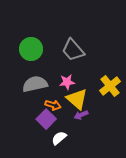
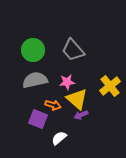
green circle: moved 2 px right, 1 px down
gray semicircle: moved 4 px up
purple square: moved 8 px left; rotated 24 degrees counterclockwise
